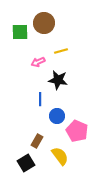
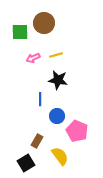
yellow line: moved 5 px left, 4 px down
pink arrow: moved 5 px left, 4 px up
